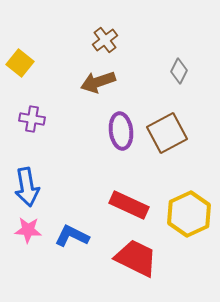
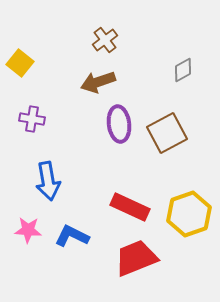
gray diamond: moved 4 px right, 1 px up; rotated 35 degrees clockwise
purple ellipse: moved 2 px left, 7 px up
blue arrow: moved 21 px right, 6 px up
red rectangle: moved 1 px right, 2 px down
yellow hexagon: rotated 6 degrees clockwise
red trapezoid: rotated 48 degrees counterclockwise
